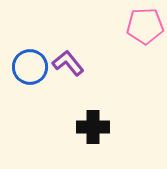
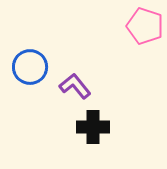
pink pentagon: rotated 21 degrees clockwise
purple L-shape: moved 7 px right, 23 px down
